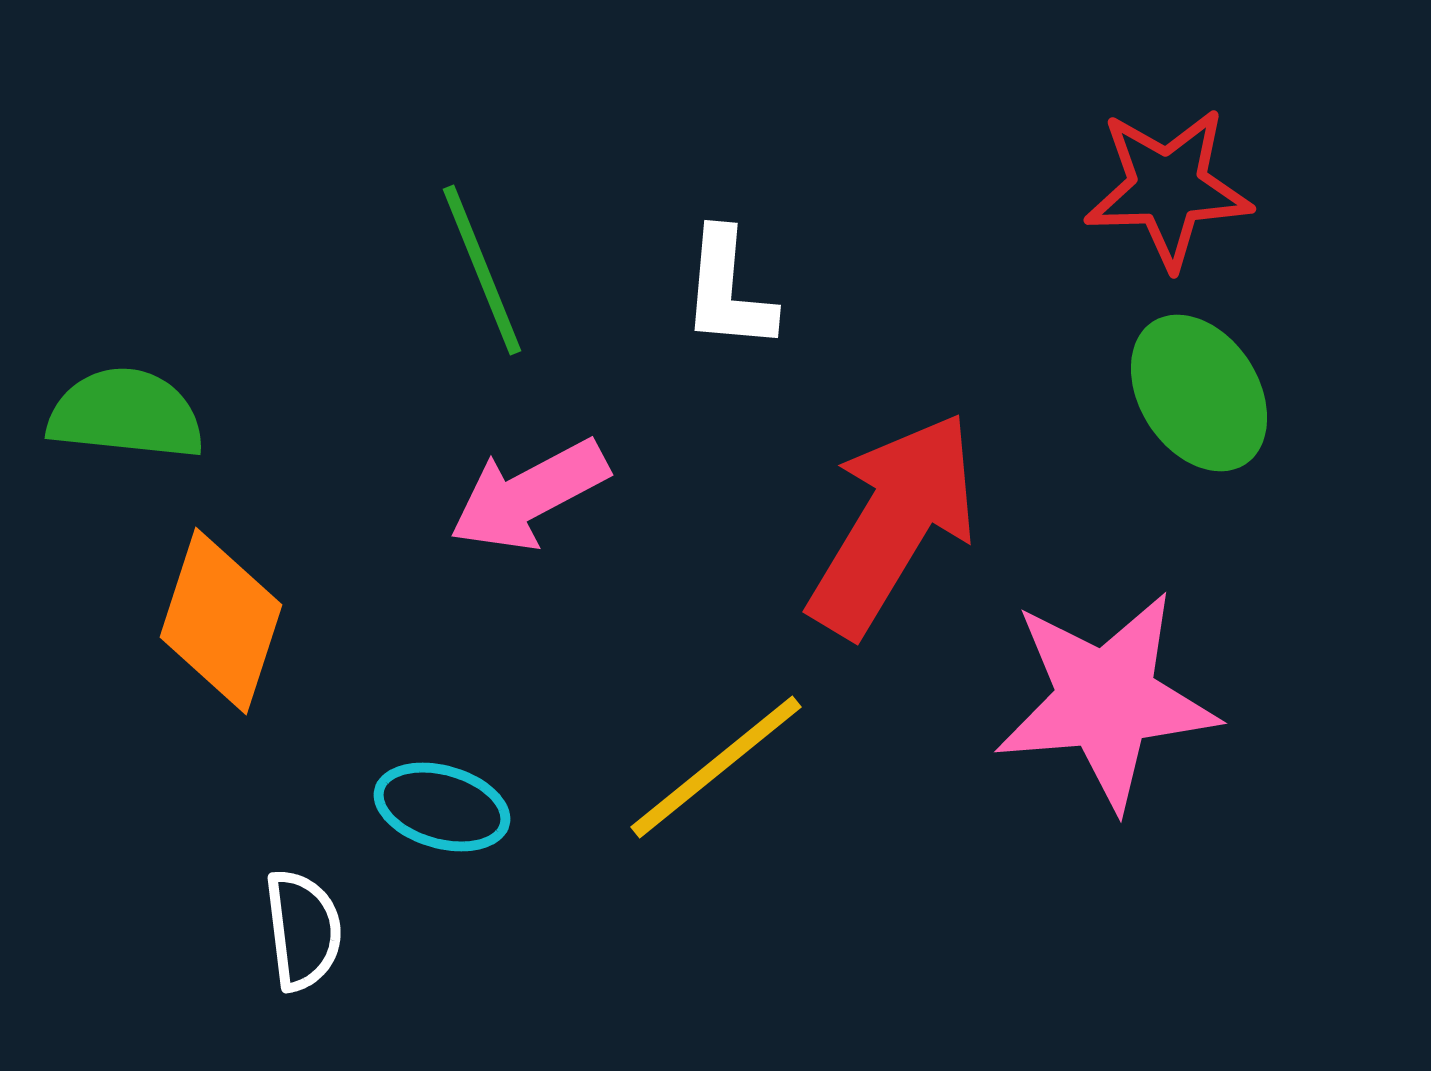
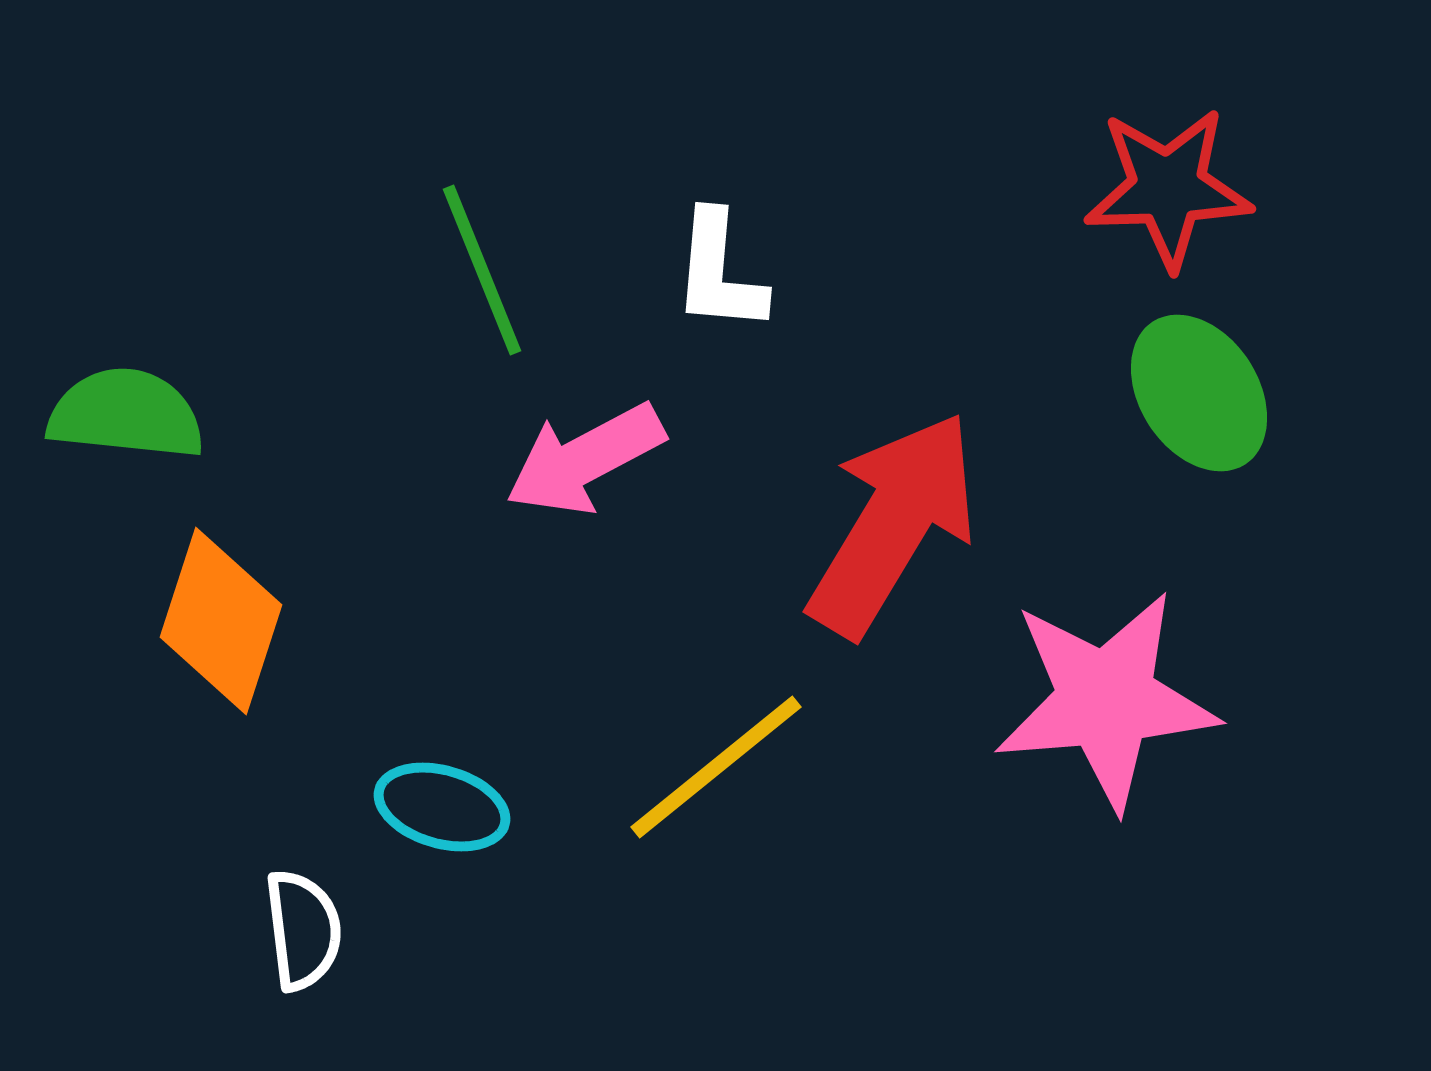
white L-shape: moved 9 px left, 18 px up
pink arrow: moved 56 px right, 36 px up
